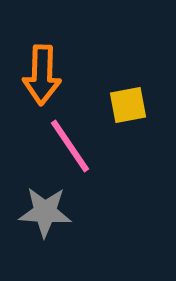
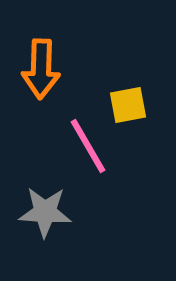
orange arrow: moved 1 px left, 6 px up
pink line: moved 18 px right; rotated 4 degrees clockwise
